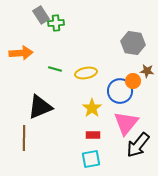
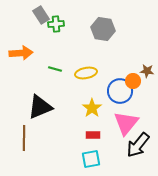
green cross: moved 1 px down
gray hexagon: moved 30 px left, 14 px up
